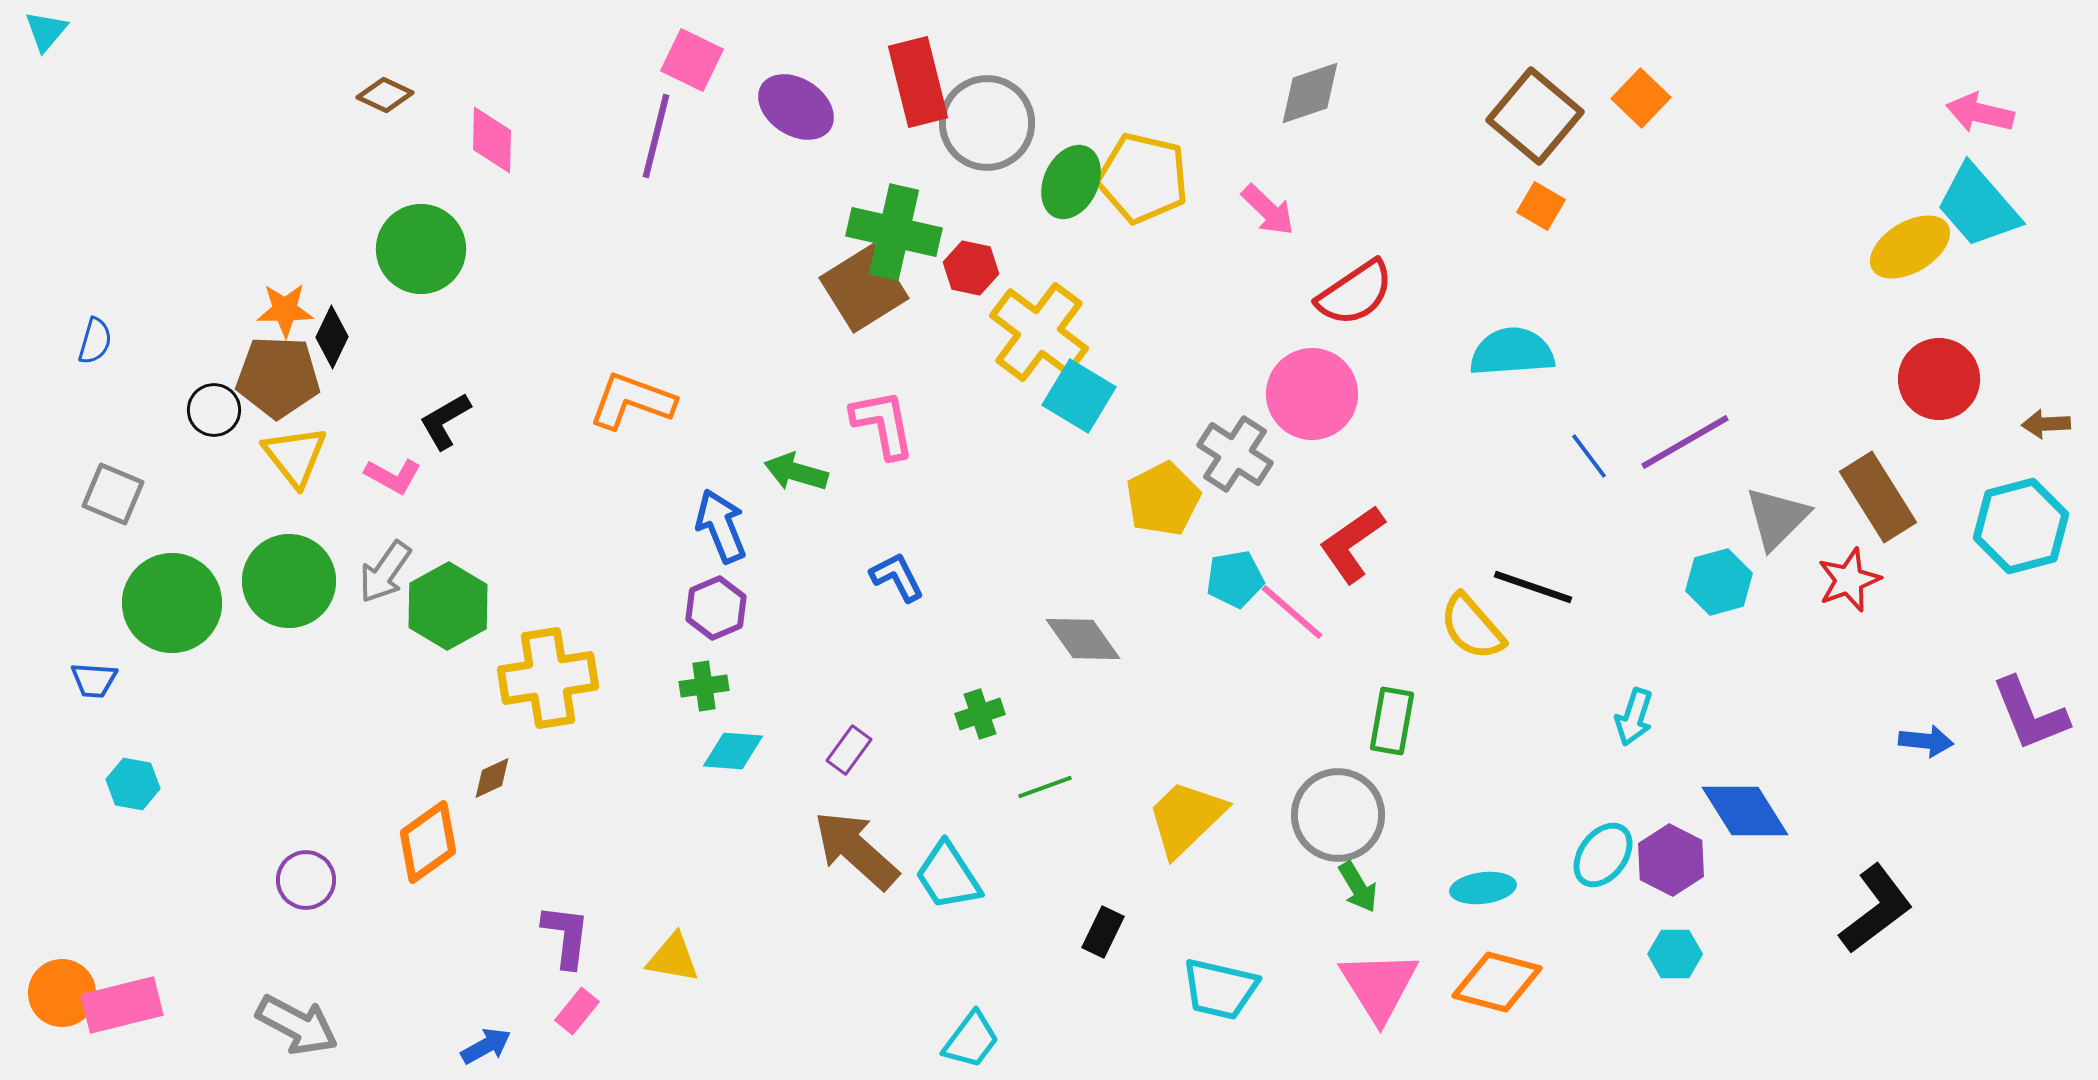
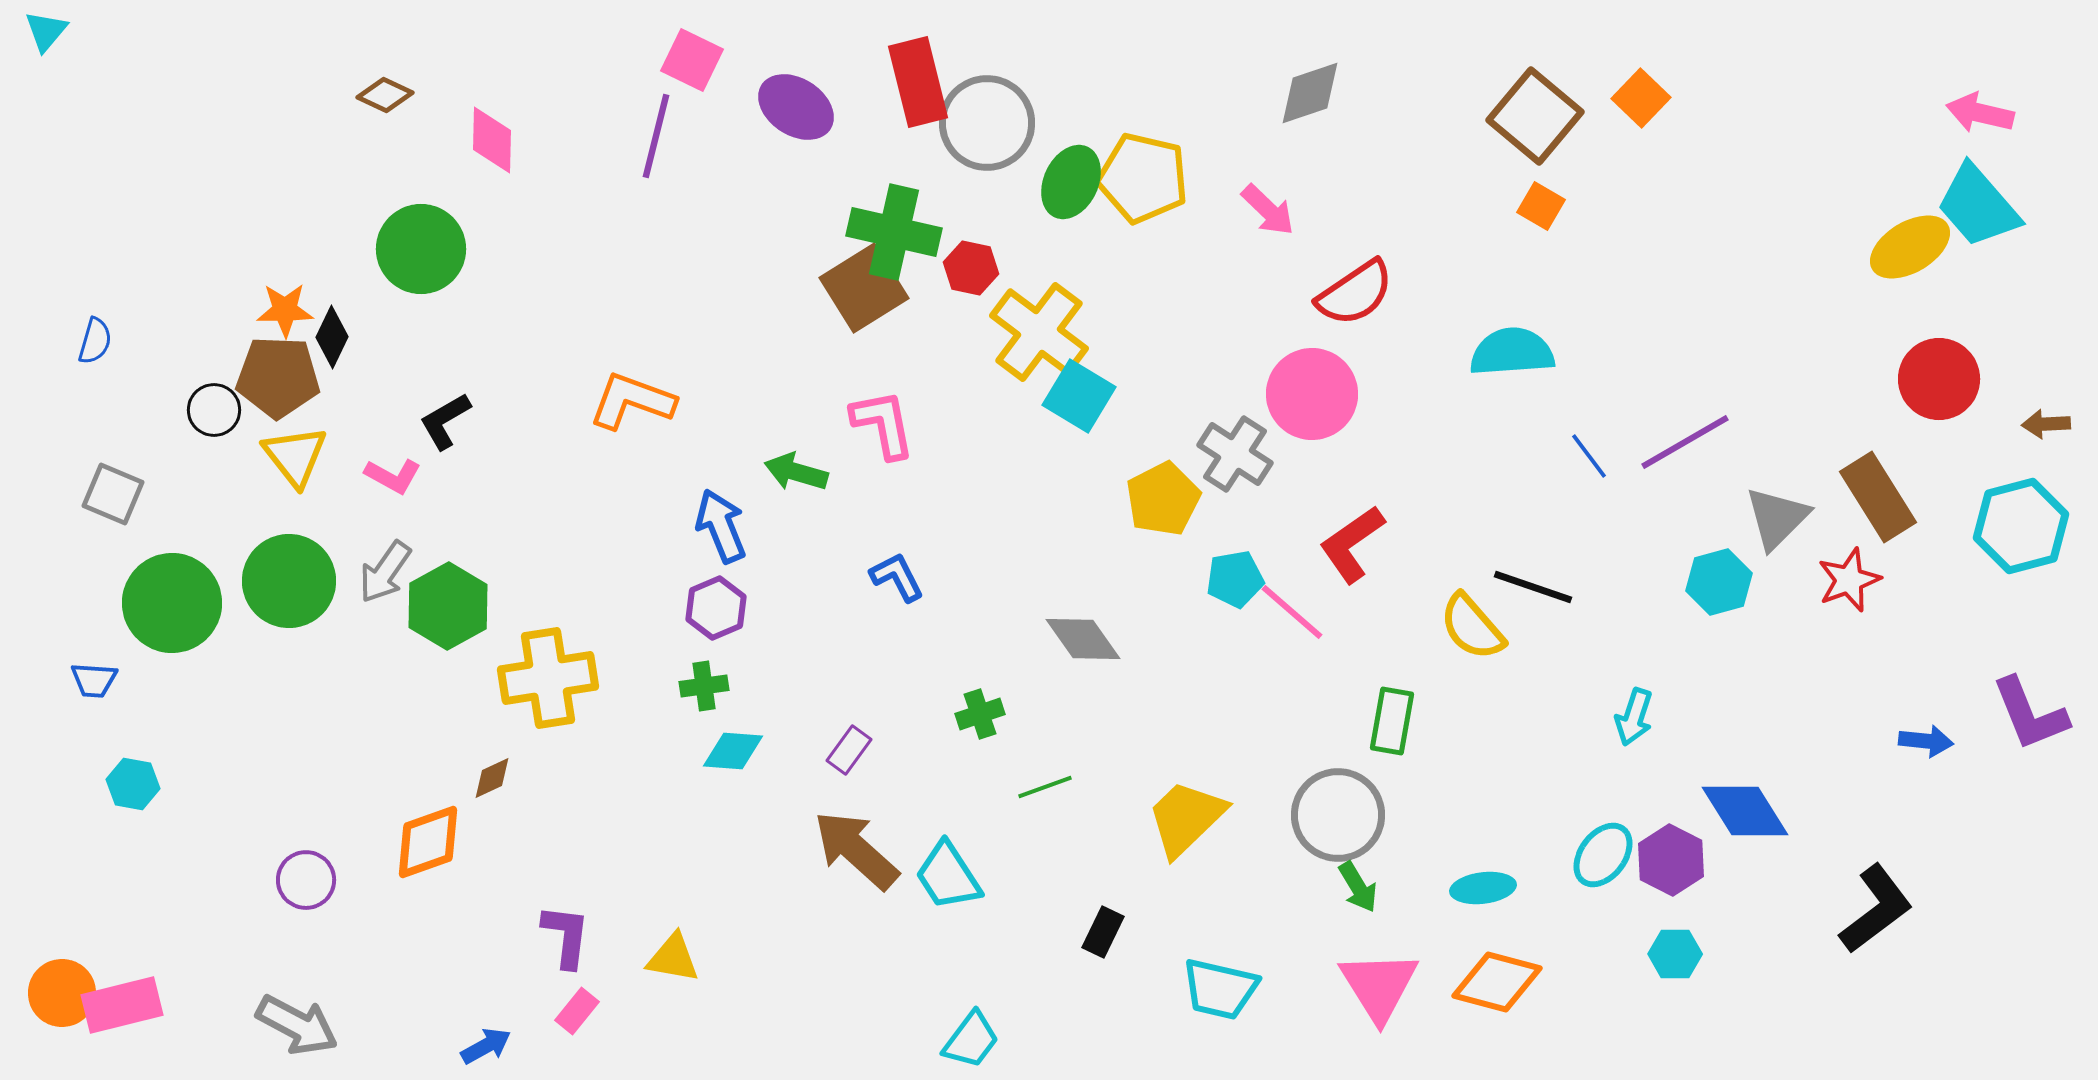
orange diamond at (428, 842): rotated 16 degrees clockwise
